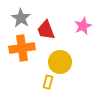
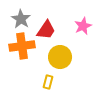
gray star: moved 1 px down
red trapezoid: rotated 125 degrees counterclockwise
orange cross: moved 2 px up
yellow circle: moved 5 px up
